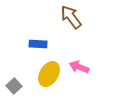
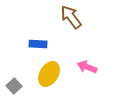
pink arrow: moved 8 px right
